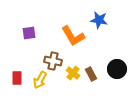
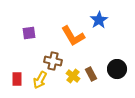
blue star: rotated 30 degrees clockwise
yellow cross: moved 3 px down
red rectangle: moved 1 px down
